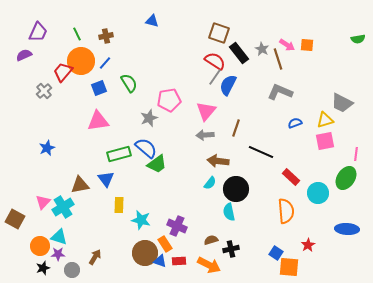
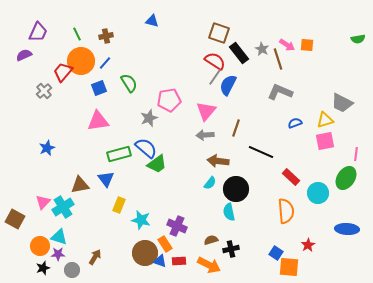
yellow rectangle at (119, 205): rotated 21 degrees clockwise
